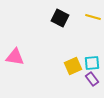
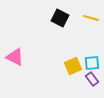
yellow line: moved 2 px left, 1 px down
pink triangle: rotated 18 degrees clockwise
